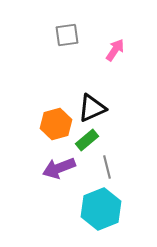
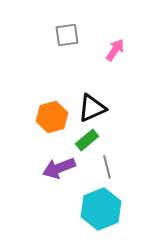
orange hexagon: moved 4 px left, 7 px up
